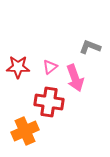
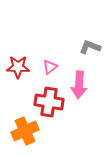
pink arrow: moved 4 px right, 7 px down; rotated 24 degrees clockwise
